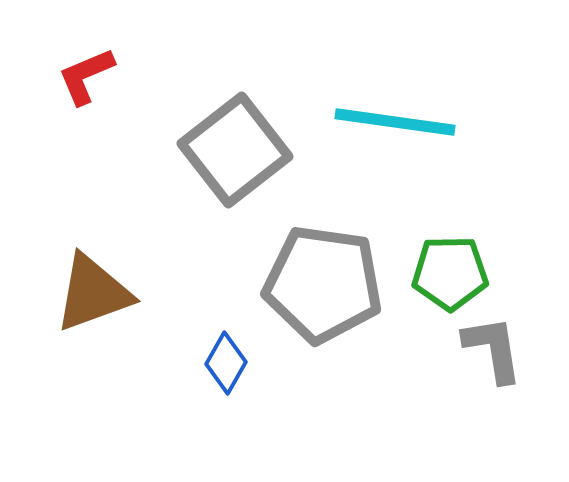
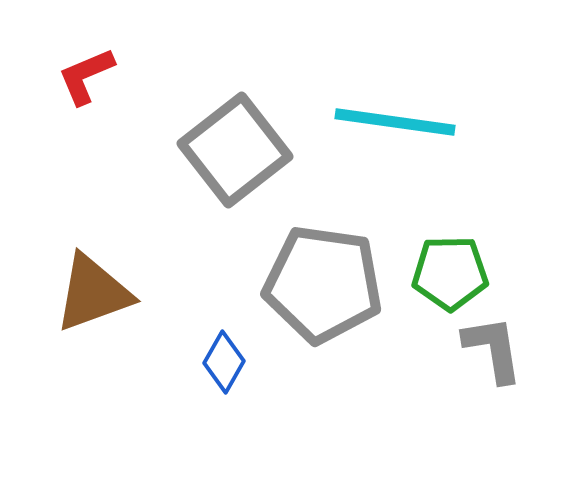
blue diamond: moved 2 px left, 1 px up
